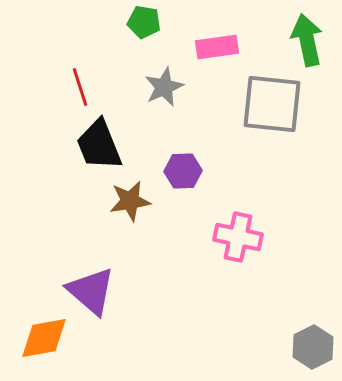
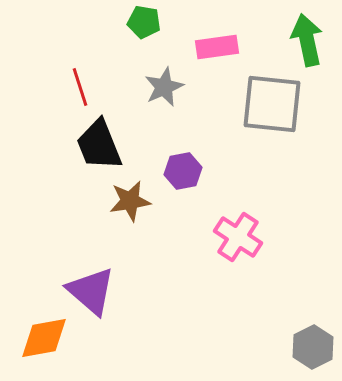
purple hexagon: rotated 9 degrees counterclockwise
pink cross: rotated 21 degrees clockwise
